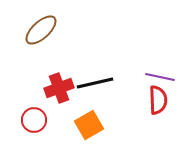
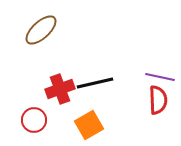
red cross: moved 1 px right, 1 px down
